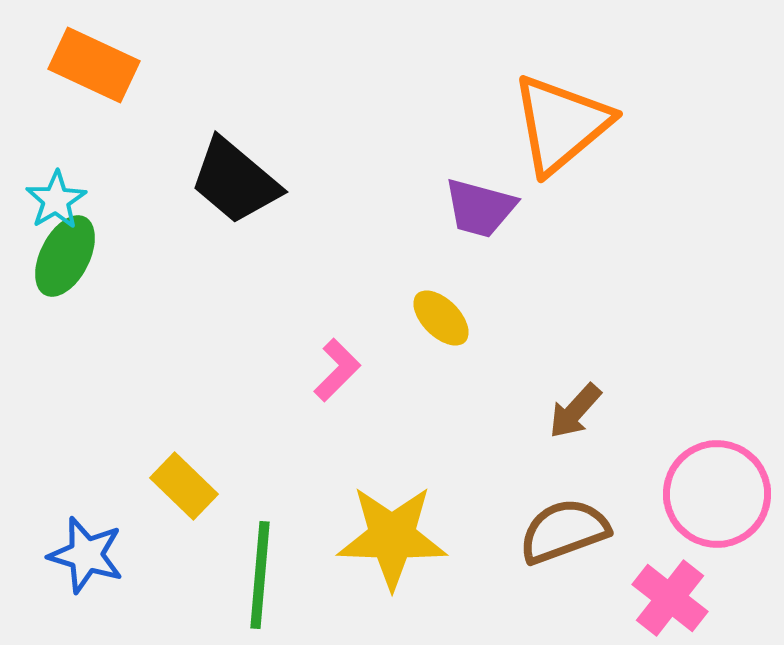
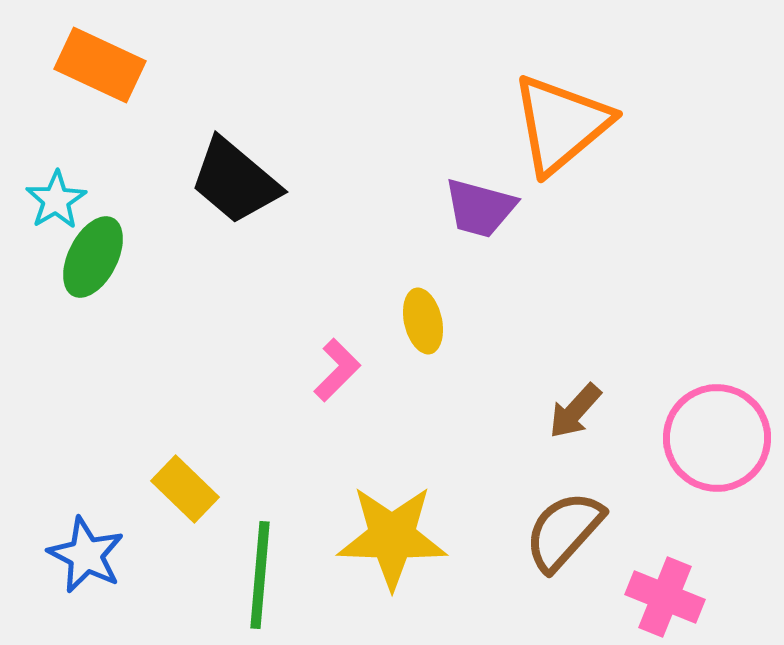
orange rectangle: moved 6 px right
green ellipse: moved 28 px right, 1 px down
yellow ellipse: moved 18 px left, 3 px down; rotated 32 degrees clockwise
yellow rectangle: moved 1 px right, 3 px down
pink circle: moved 56 px up
brown semicircle: rotated 28 degrees counterclockwise
blue star: rotated 10 degrees clockwise
pink cross: moved 5 px left, 1 px up; rotated 16 degrees counterclockwise
